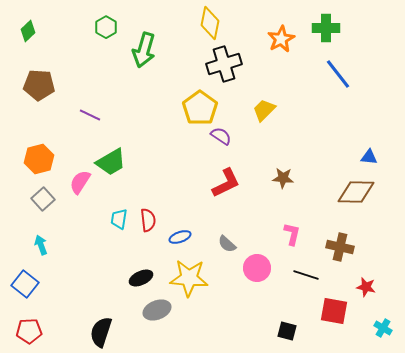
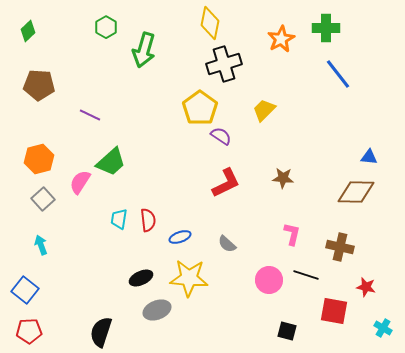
green trapezoid: rotated 12 degrees counterclockwise
pink circle: moved 12 px right, 12 px down
blue square: moved 6 px down
